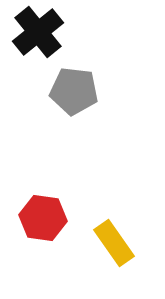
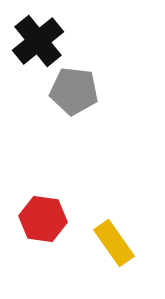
black cross: moved 9 px down
red hexagon: moved 1 px down
